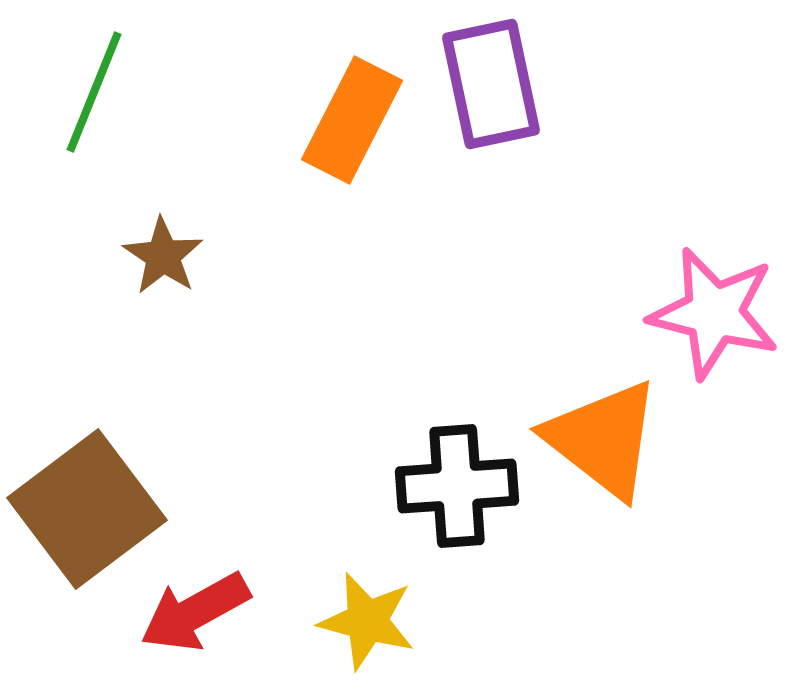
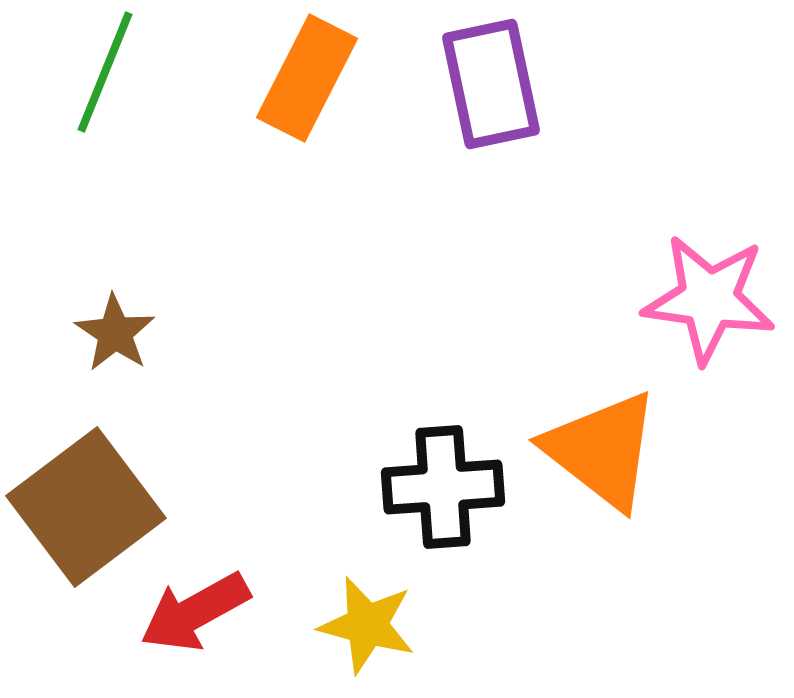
green line: moved 11 px right, 20 px up
orange rectangle: moved 45 px left, 42 px up
brown star: moved 48 px left, 77 px down
pink star: moved 5 px left, 14 px up; rotated 6 degrees counterclockwise
orange triangle: moved 1 px left, 11 px down
black cross: moved 14 px left, 1 px down
brown square: moved 1 px left, 2 px up
yellow star: moved 4 px down
